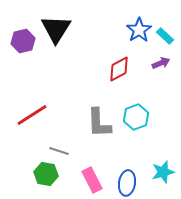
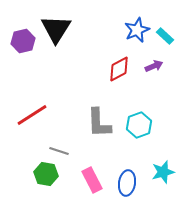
blue star: moved 2 px left; rotated 10 degrees clockwise
purple arrow: moved 7 px left, 3 px down
cyan hexagon: moved 3 px right, 8 px down
